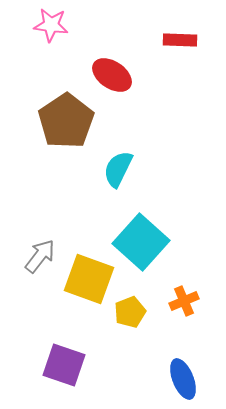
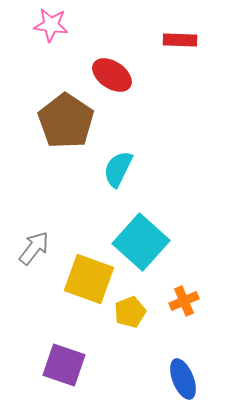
brown pentagon: rotated 4 degrees counterclockwise
gray arrow: moved 6 px left, 8 px up
